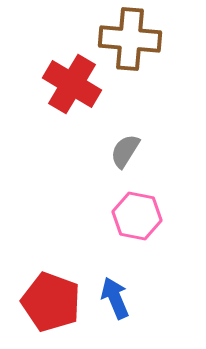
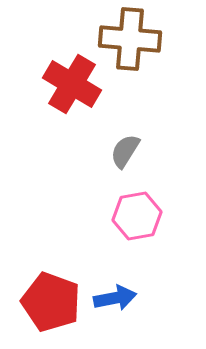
pink hexagon: rotated 21 degrees counterclockwise
blue arrow: rotated 102 degrees clockwise
